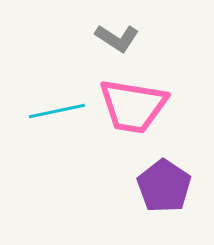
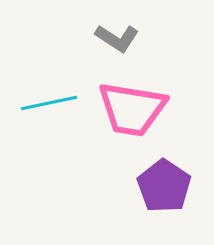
pink trapezoid: moved 1 px left, 3 px down
cyan line: moved 8 px left, 8 px up
